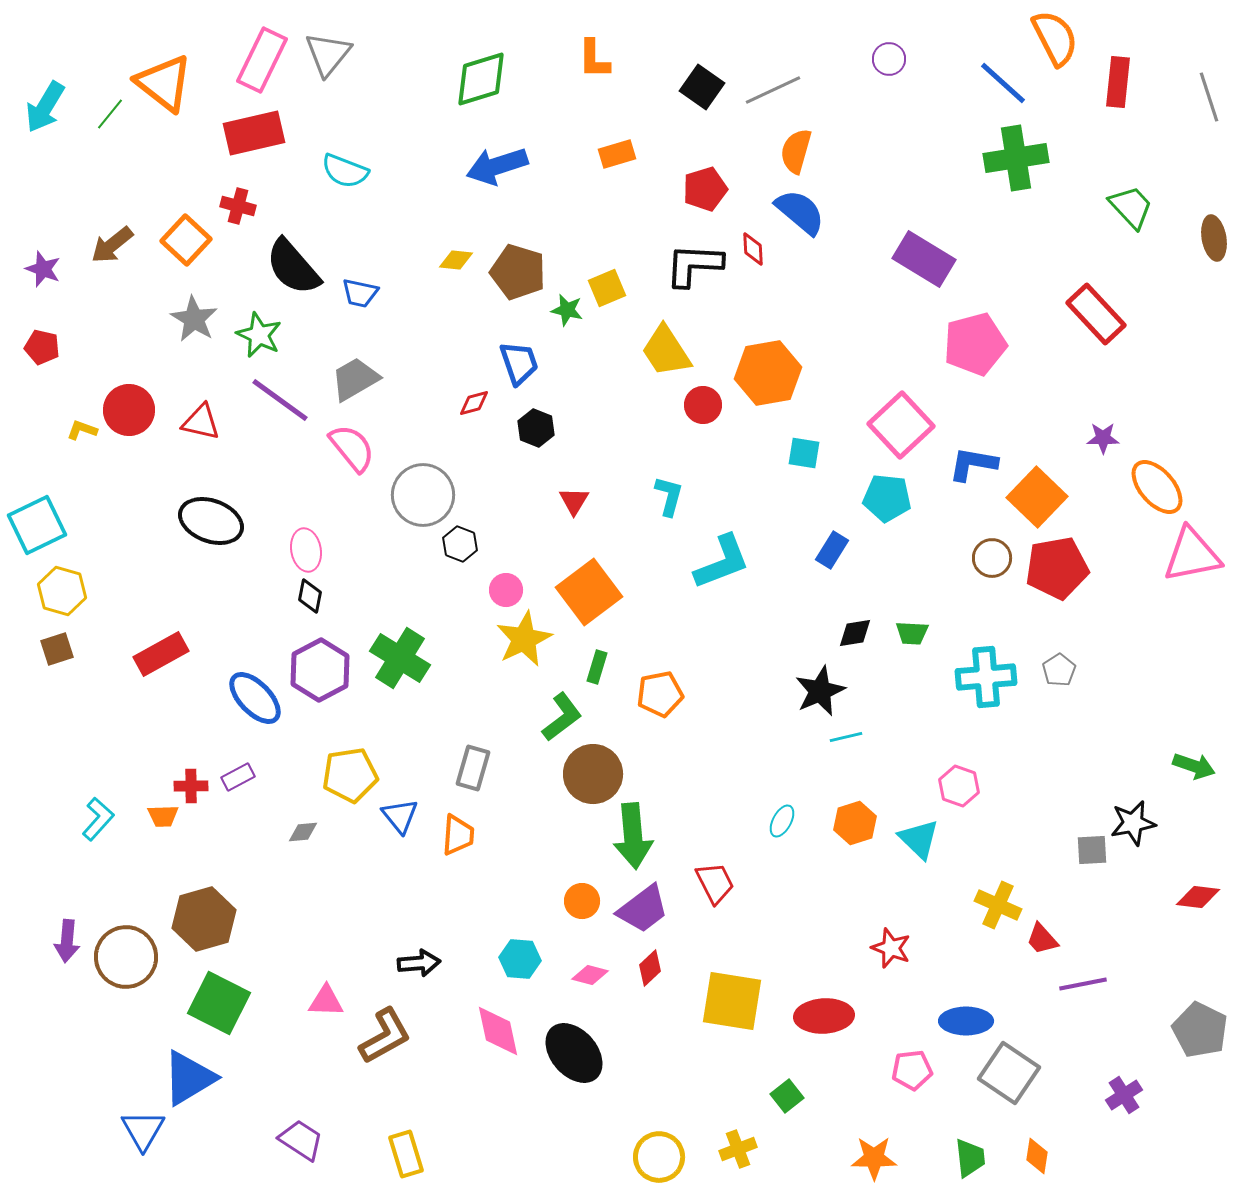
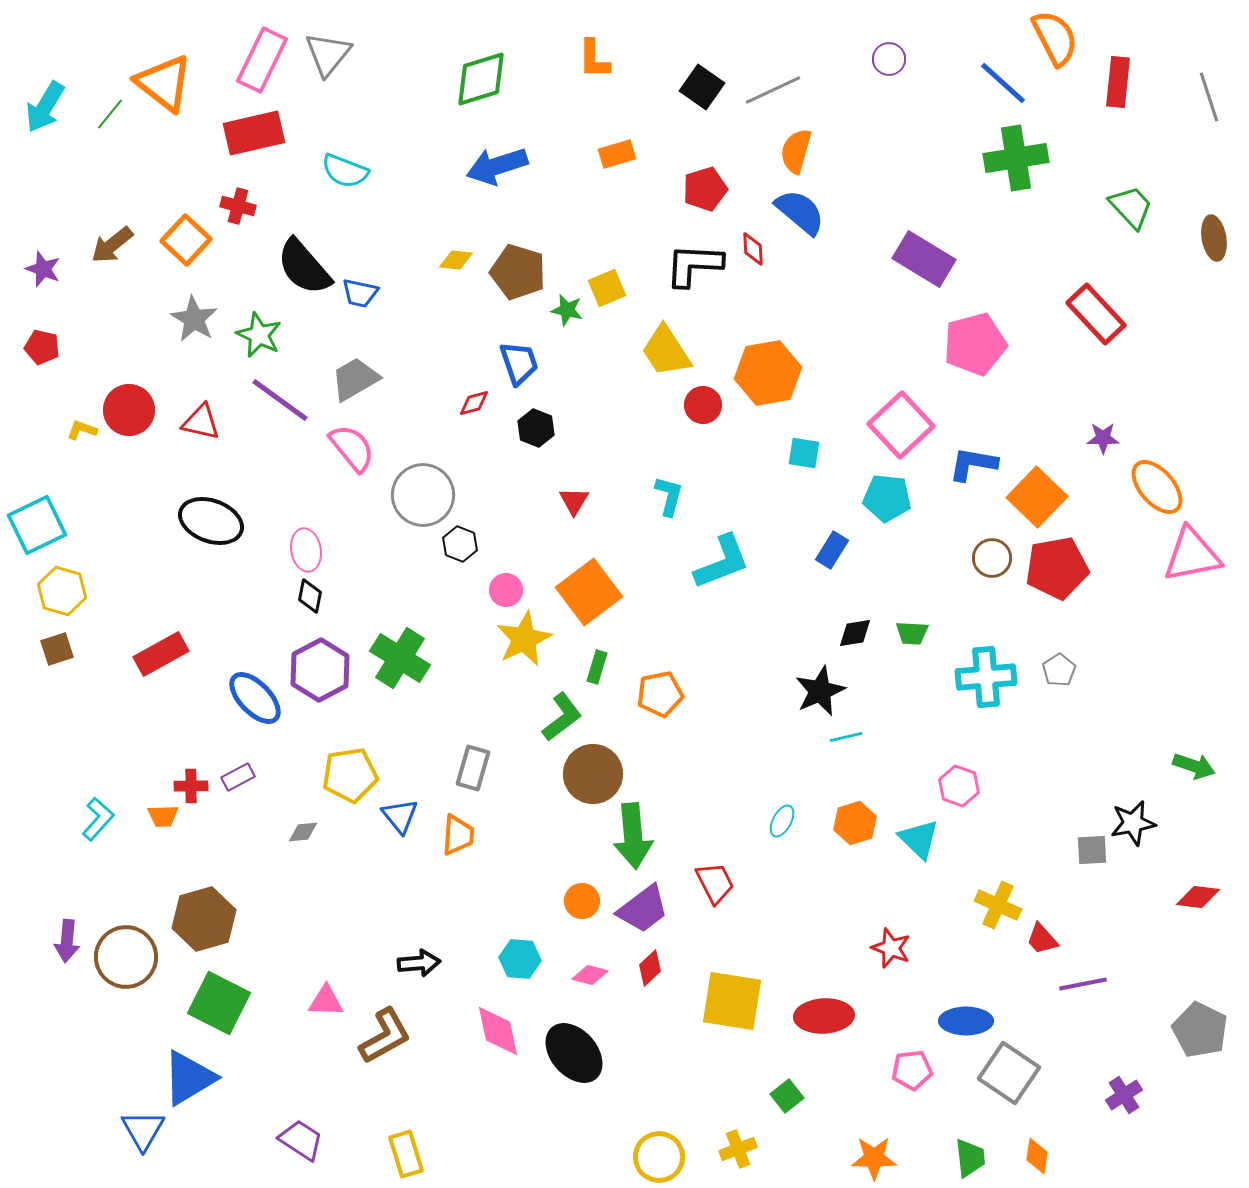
black semicircle at (293, 267): moved 11 px right
